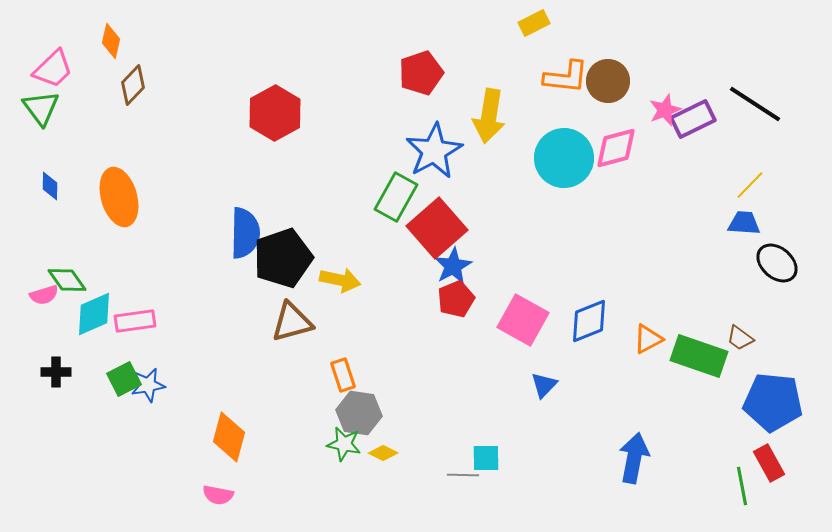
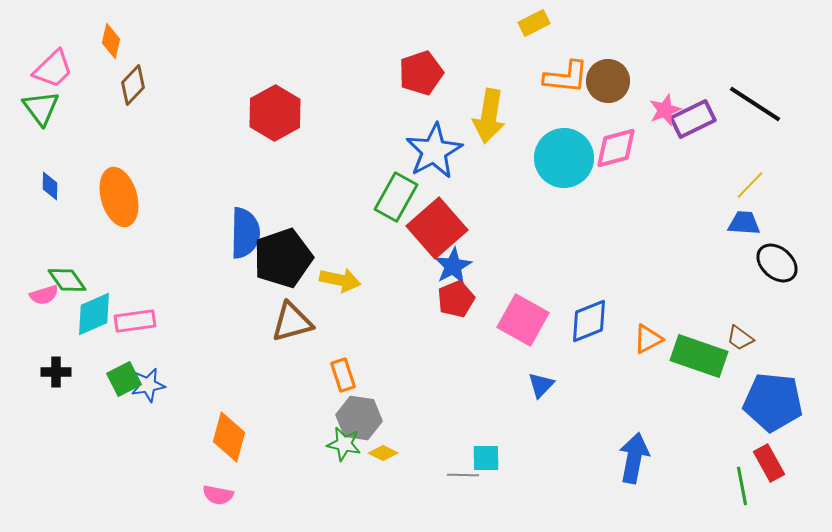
blue triangle at (544, 385): moved 3 px left
gray hexagon at (359, 413): moved 5 px down
